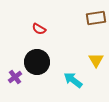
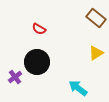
brown rectangle: rotated 48 degrees clockwise
yellow triangle: moved 7 px up; rotated 28 degrees clockwise
cyan arrow: moved 5 px right, 8 px down
